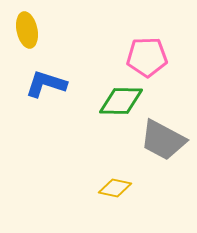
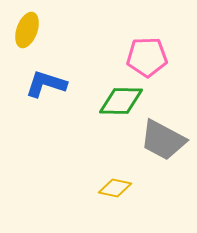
yellow ellipse: rotated 32 degrees clockwise
